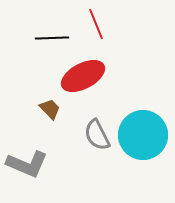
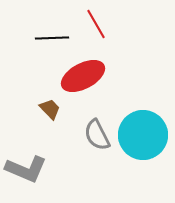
red line: rotated 8 degrees counterclockwise
gray L-shape: moved 1 px left, 5 px down
